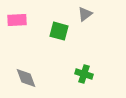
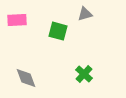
gray triangle: rotated 21 degrees clockwise
green square: moved 1 px left
green cross: rotated 24 degrees clockwise
